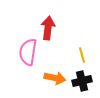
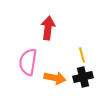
pink semicircle: moved 10 px down
black cross: moved 1 px right, 4 px up
